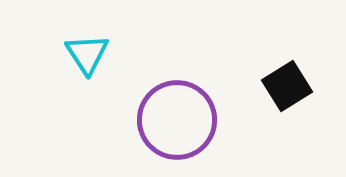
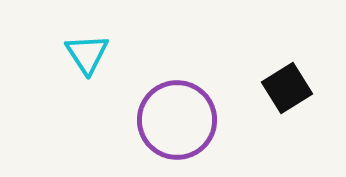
black square: moved 2 px down
